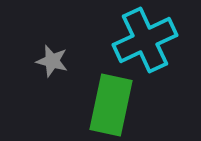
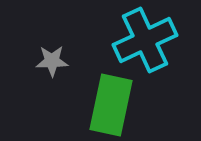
gray star: rotated 16 degrees counterclockwise
